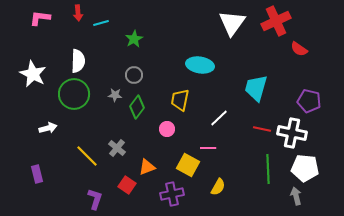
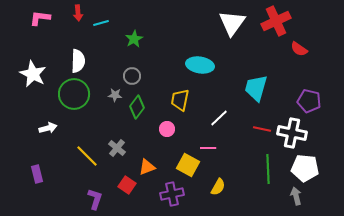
gray circle: moved 2 px left, 1 px down
